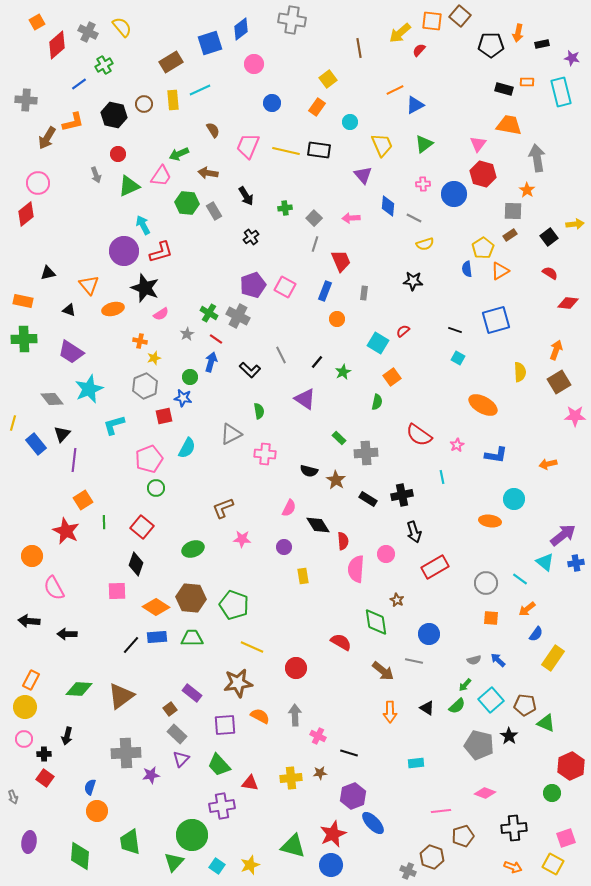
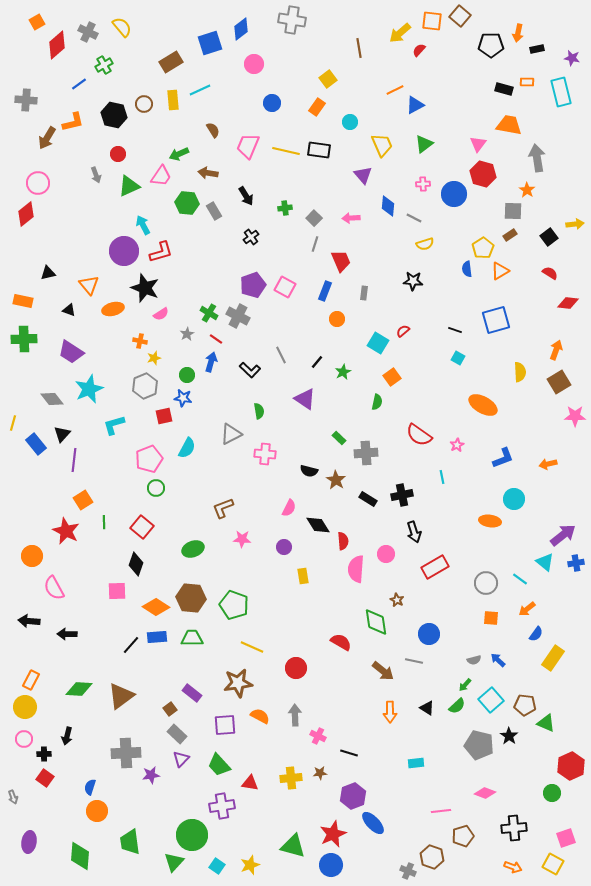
black rectangle at (542, 44): moved 5 px left, 5 px down
green circle at (190, 377): moved 3 px left, 2 px up
blue L-shape at (496, 455): moved 7 px right, 3 px down; rotated 30 degrees counterclockwise
